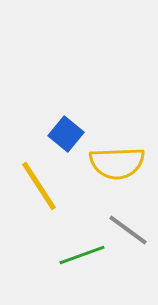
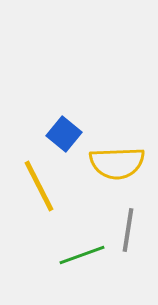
blue square: moved 2 px left
yellow line: rotated 6 degrees clockwise
gray line: rotated 63 degrees clockwise
